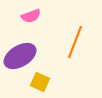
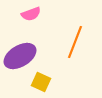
pink semicircle: moved 2 px up
yellow square: moved 1 px right
